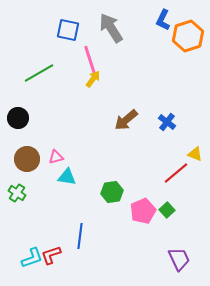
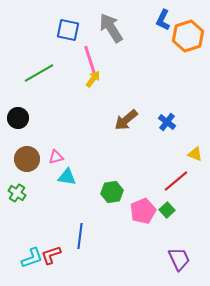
red line: moved 8 px down
